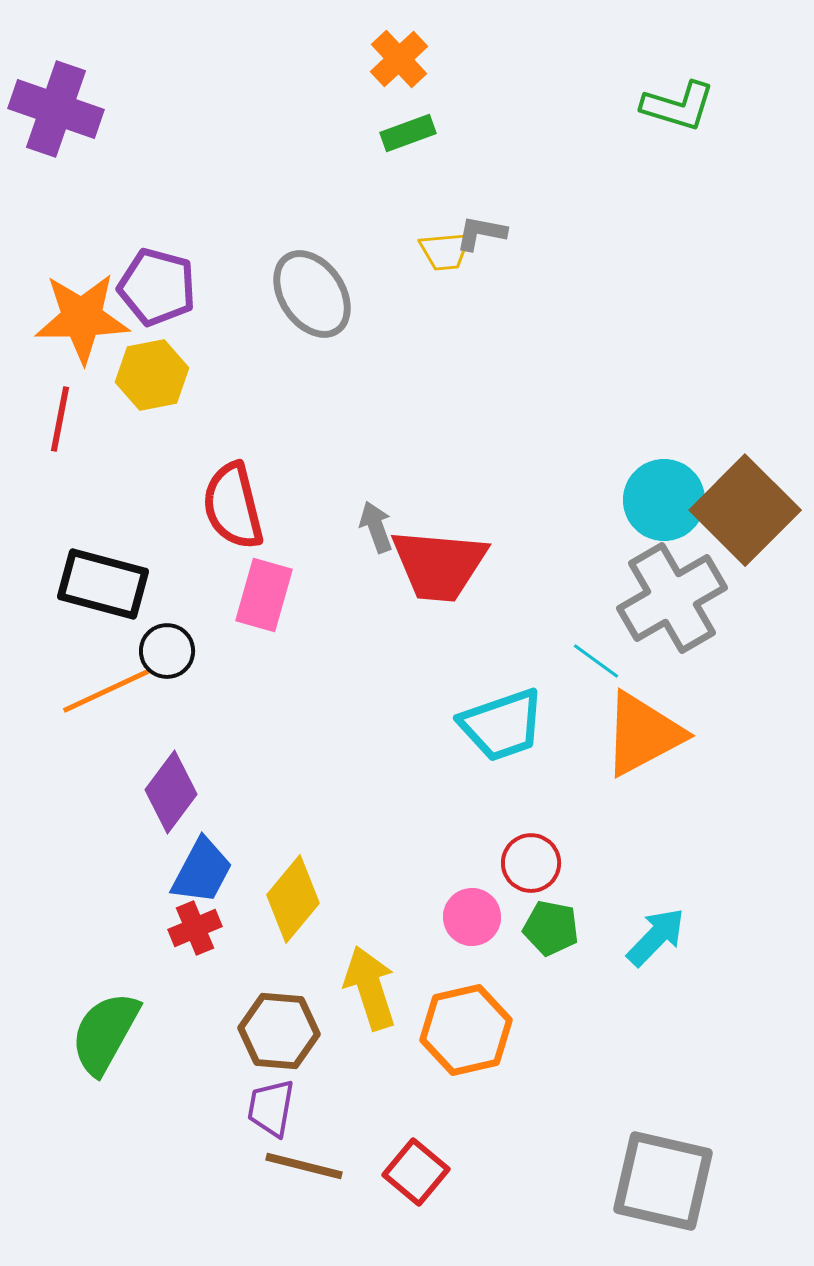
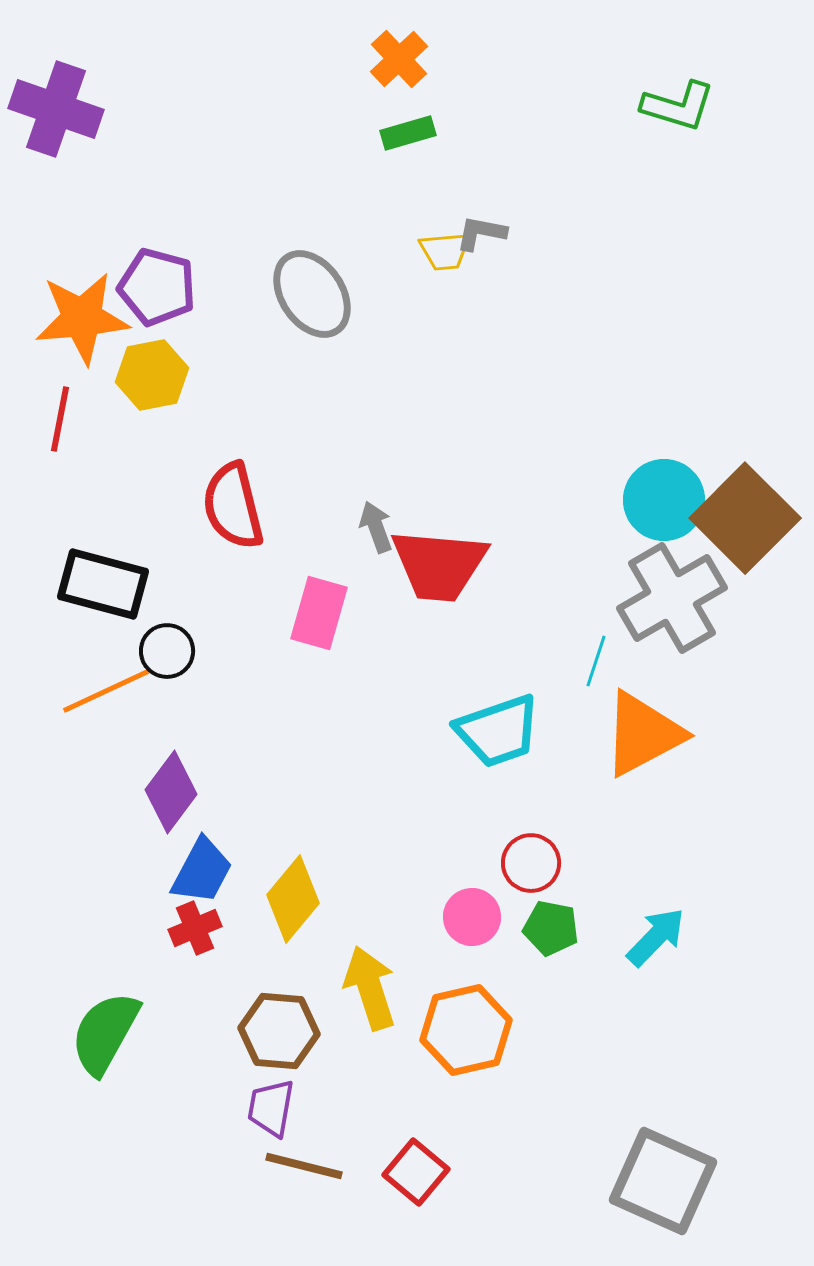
green rectangle: rotated 4 degrees clockwise
orange star: rotated 4 degrees counterclockwise
brown square: moved 8 px down
pink rectangle: moved 55 px right, 18 px down
cyan line: rotated 72 degrees clockwise
cyan trapezoid: moved 4 px left, 6 px down
gray square: rotated 11 degrees clockwise
